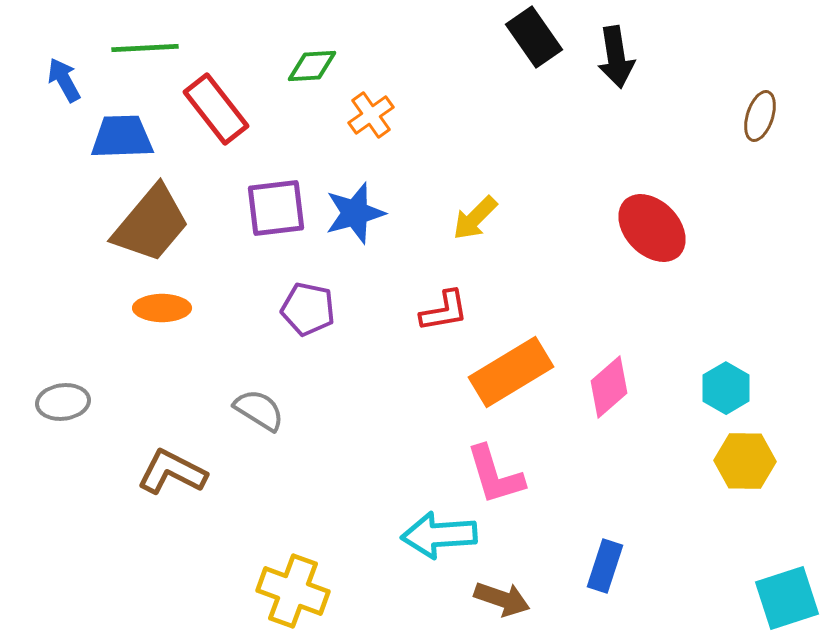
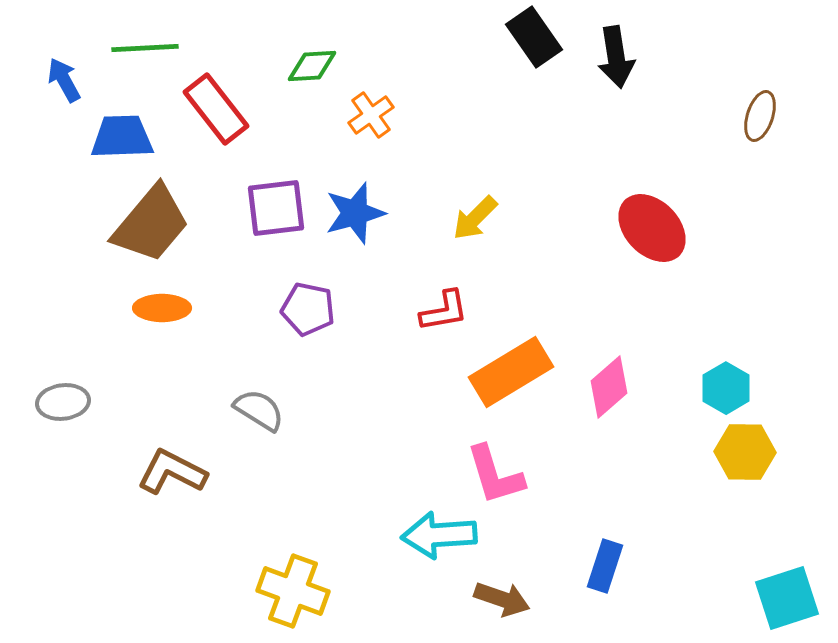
yellow hexagon: moved 9 px up
